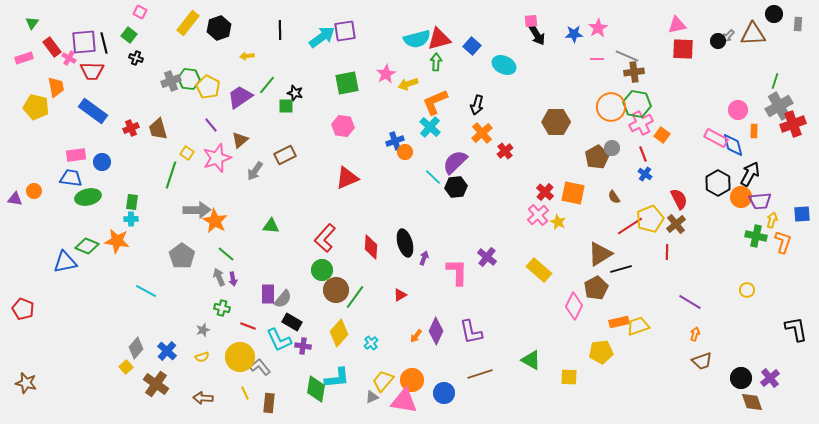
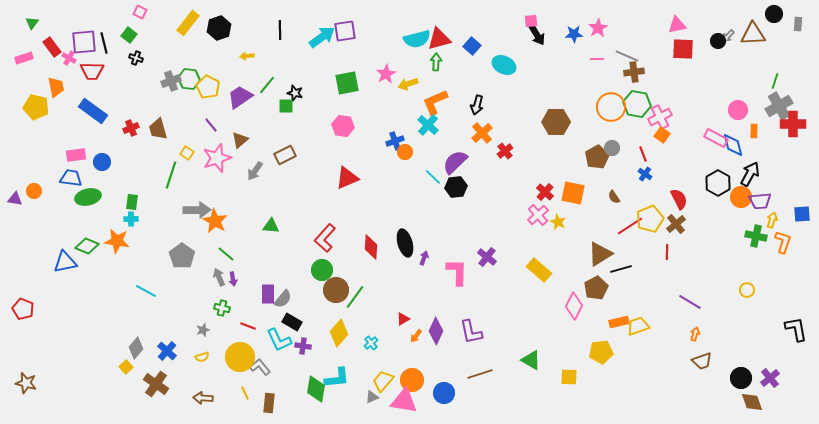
pink cross at (641, 123): moved 19 px right, 6 px up
red cross at (793, 124): rotated 20 degrees clockwise
cyan cross at (430, 127): moved 2 px left, 2 px up
red triangle at (400, 295): moved 3 px right, 24 px down
